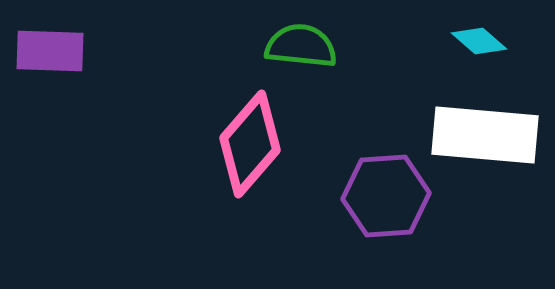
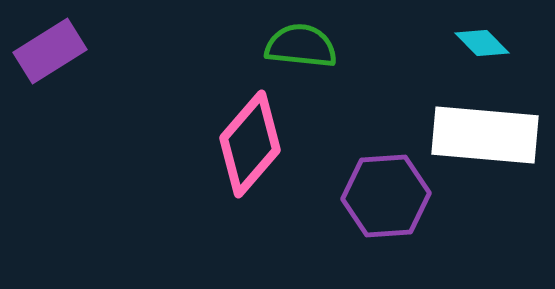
cyan diamond: moved 3 px right, 2 px down; rotated 4 degrees clockwise
purple rectangle: rotated 34 degrees counterclockwise
